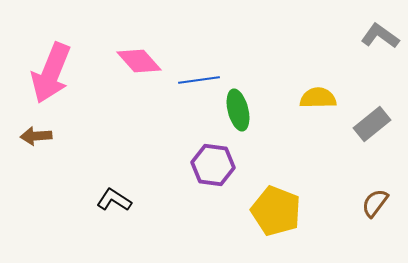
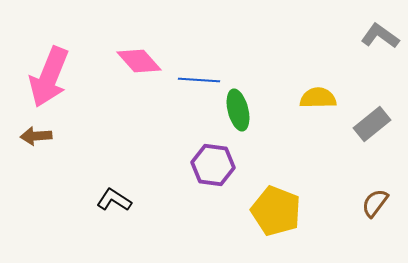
pink arrow: moved 2 px left, 4 px down
blue line: rotated 12 degrees clockwise
